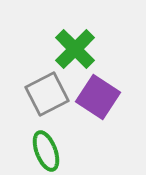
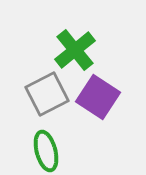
green cross: moved 1 px down; rotated 6 degrees clockwise
green ellipse: rotated 6 degrees clockwise
